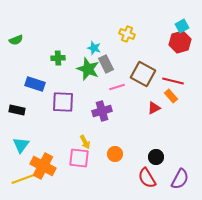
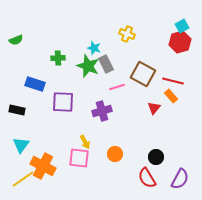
green star: moved 3 px up
red triangle: rotated 24 degrees counterclockwise
yellow line: rotated 15 degrees counterclockwise
